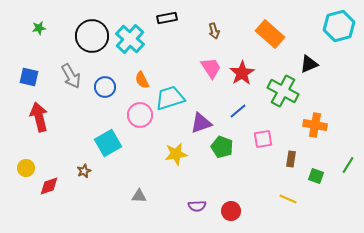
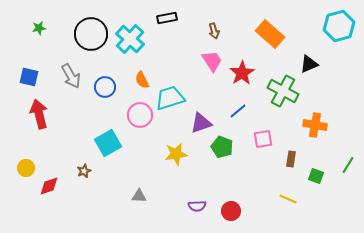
black circle: moved 1 px left, 2 px up
pink trapezoid: moved 1 px right, 7 px up
red arrow: moved 3 px up
